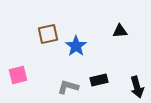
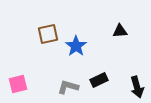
pink square: moved 9 px down
black rectangle: rotated 12 degrees counterclockwise
